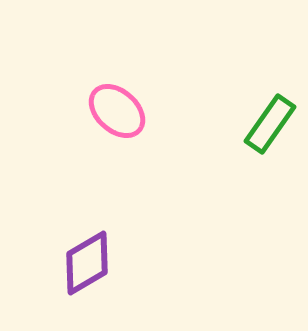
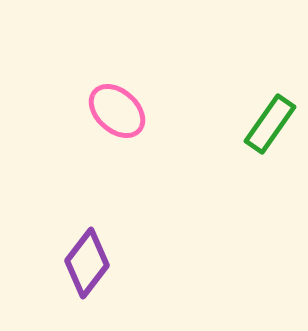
purple diamond: rotated 22 degrees counterclockwise
